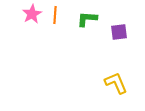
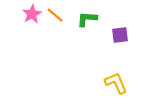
orange line: rotated 54 degrees counterclockwise
purple square: moved 1 px right, 3 px down
